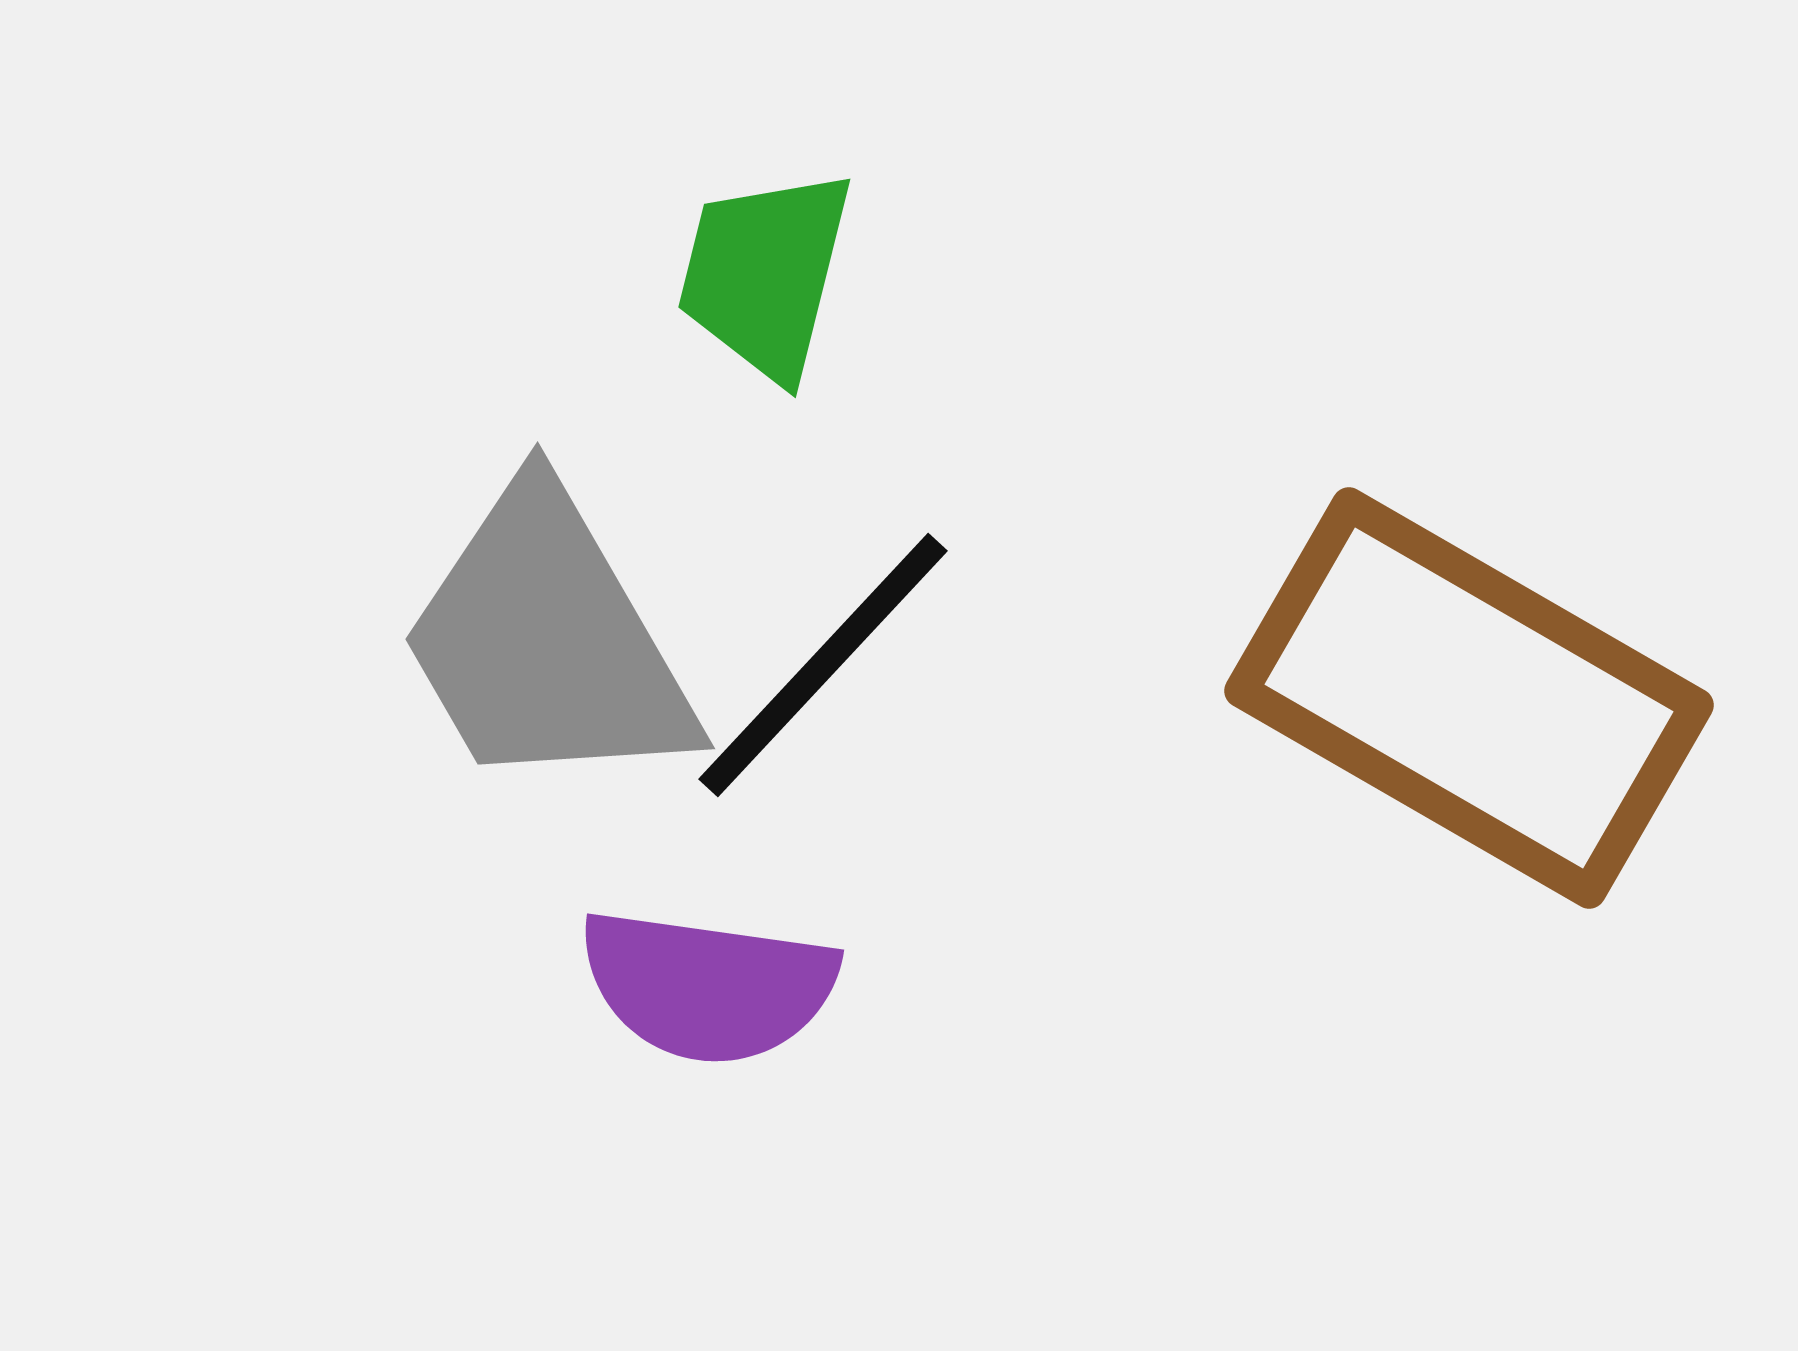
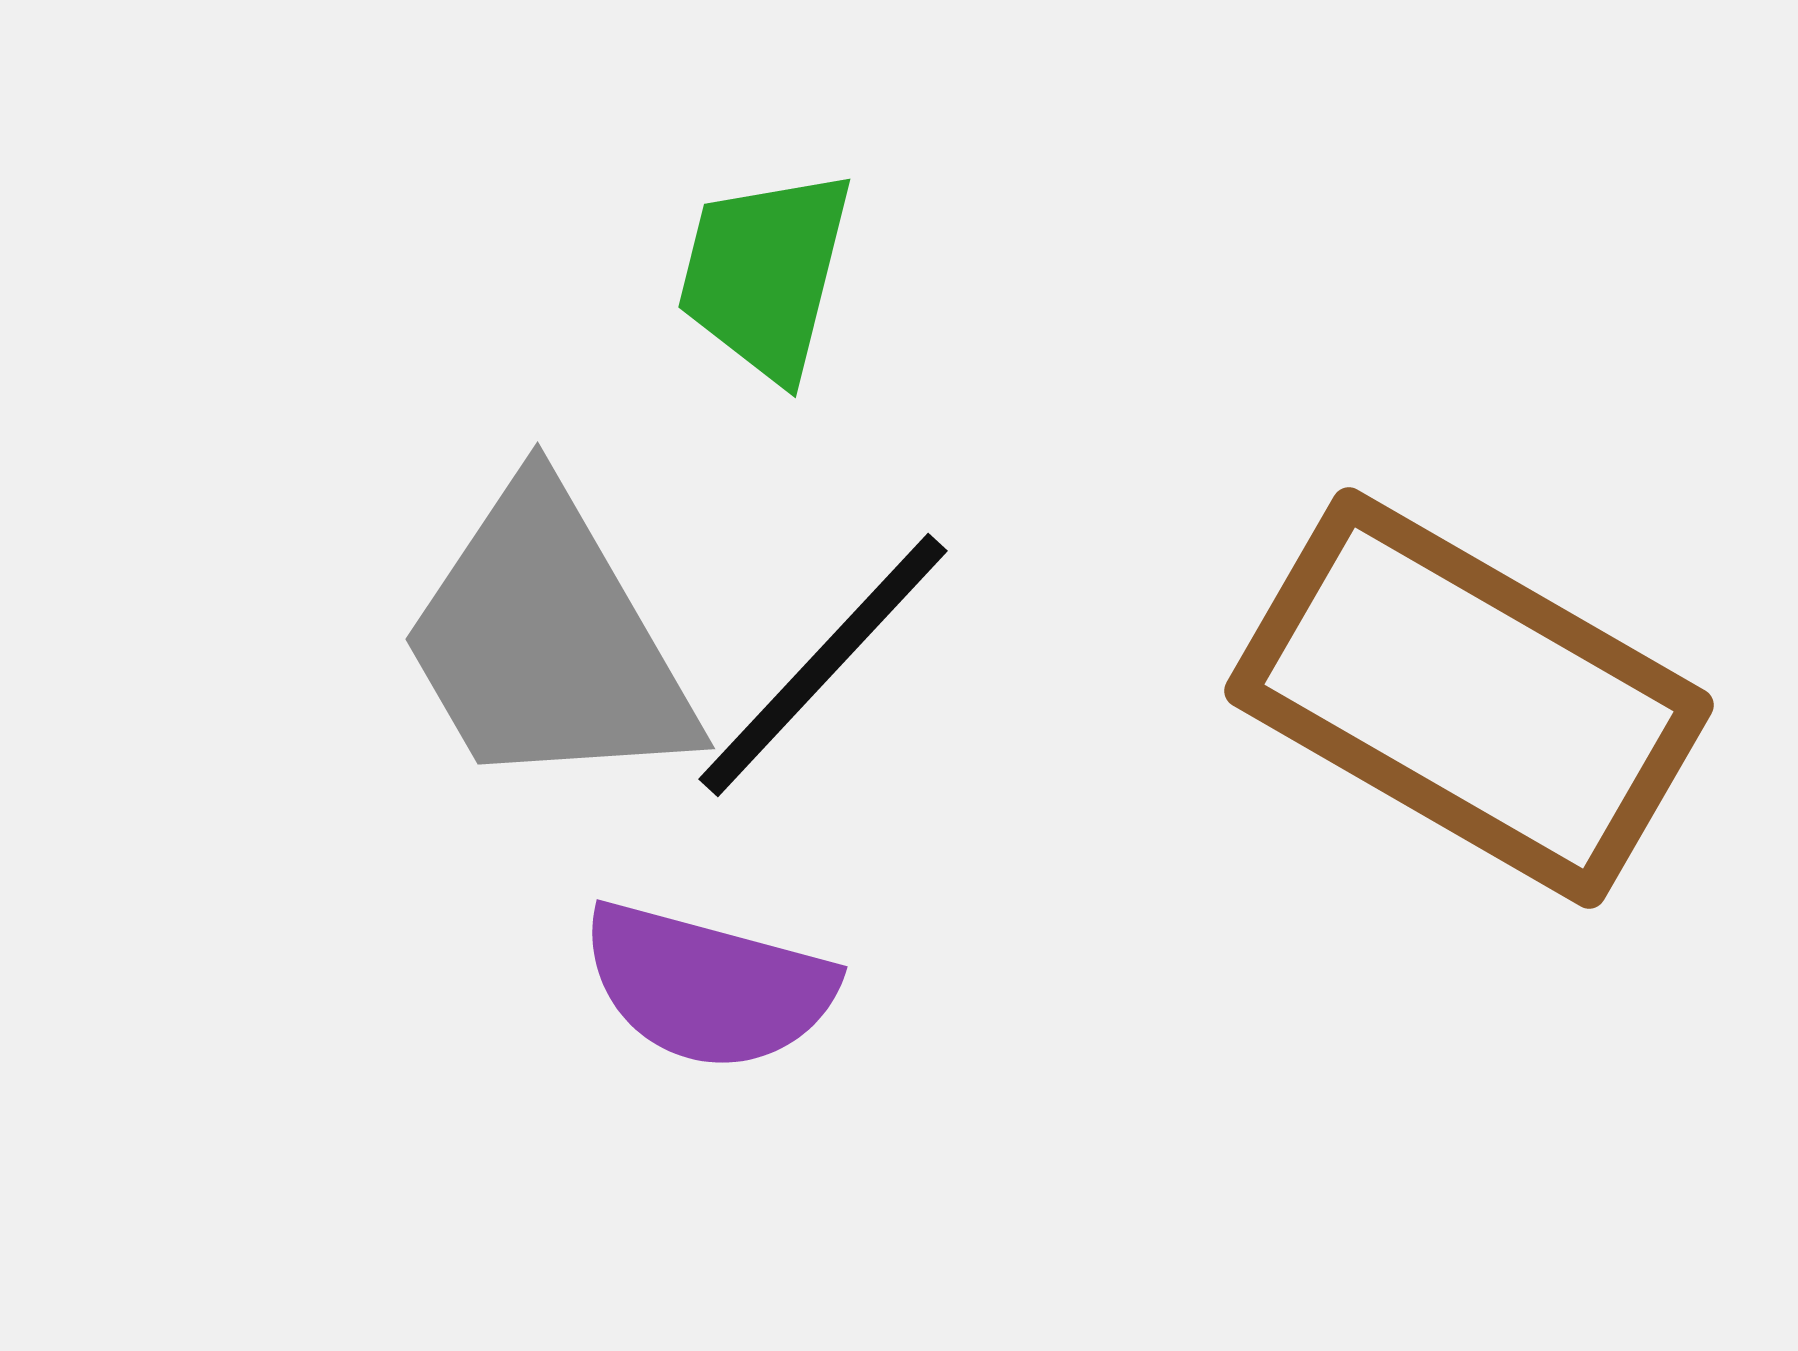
purple semicircle: rotated 7 degrees clockwise
